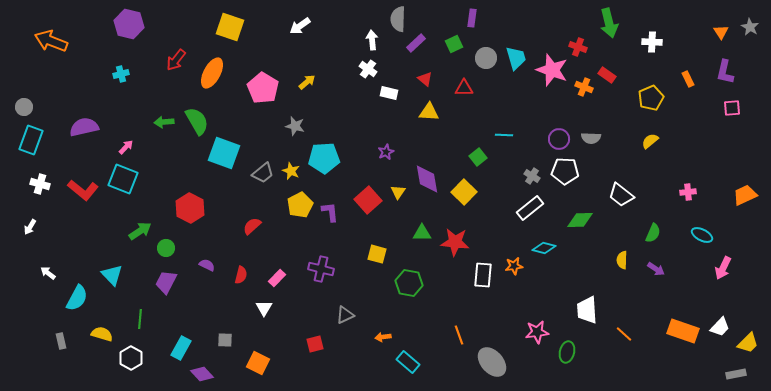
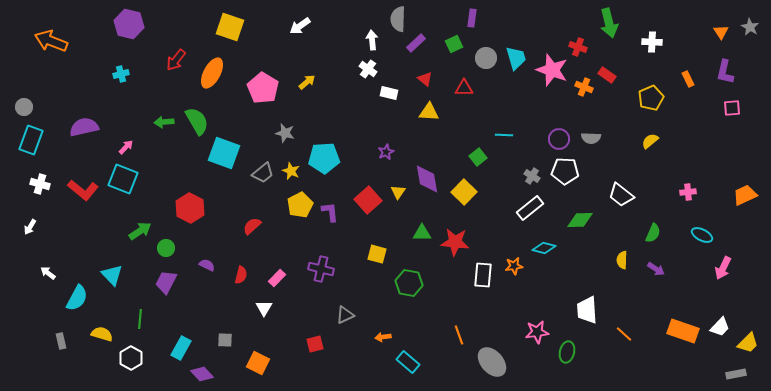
gray star at (295, 126): moved 10 px left, 7 px down
